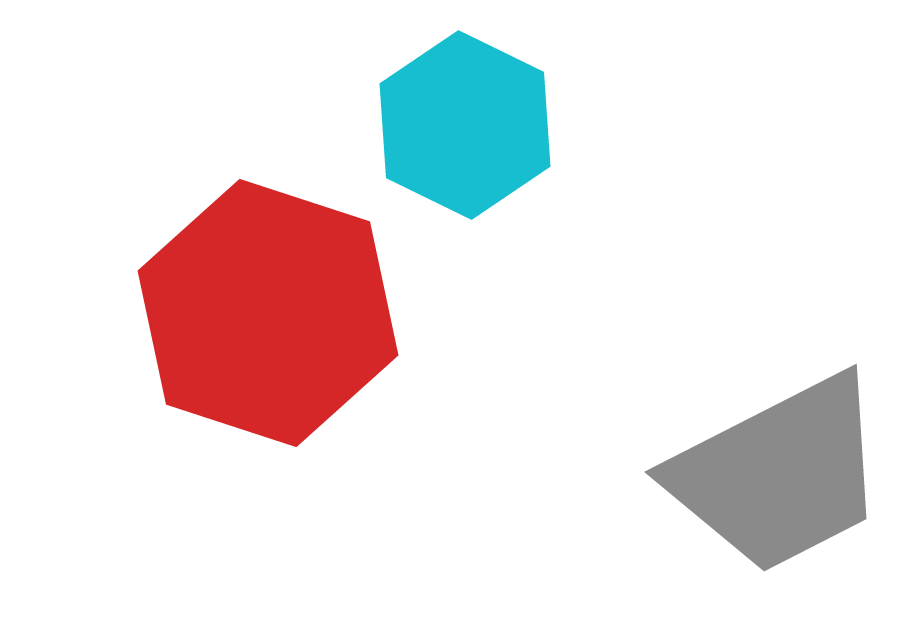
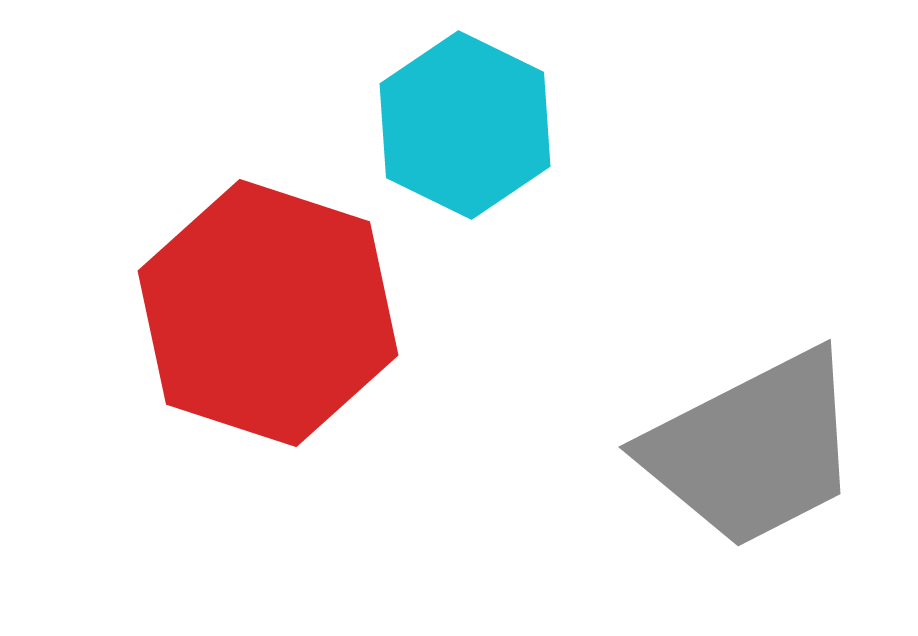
gray trapezoid: moved 26 px left, 25 px up
